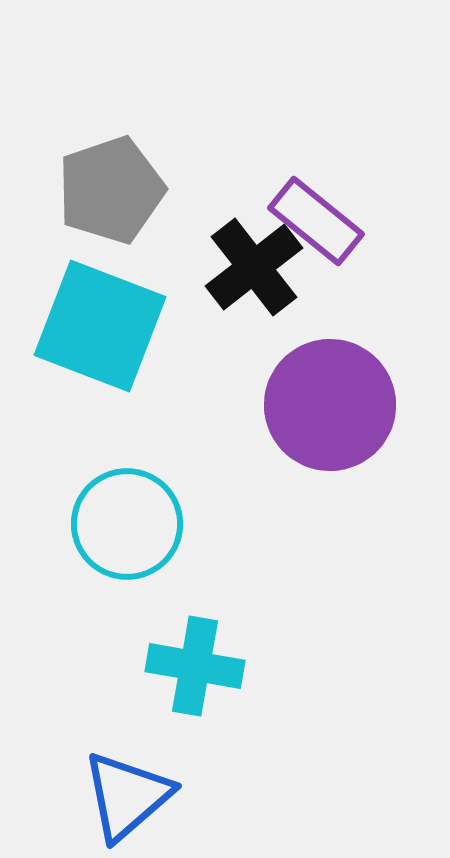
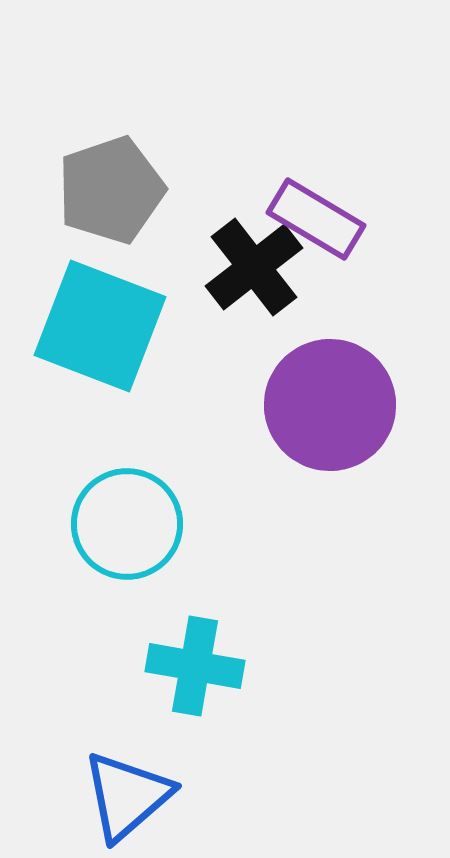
purple rectangle: moved 2 px up; rotated 8 degrees counterclockwise
